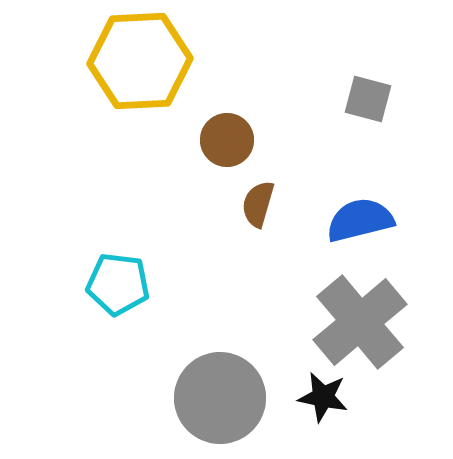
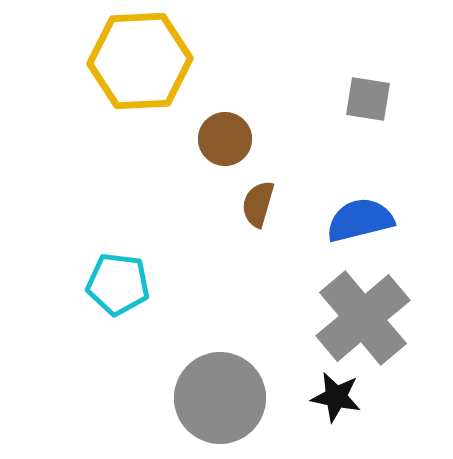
gray square: rotated 6 degrees counterclockwise
brown circle: moved 2 px left, 1 px up
gray cross: moved 3 px right, 4 px up
black star: moved 13 px right
